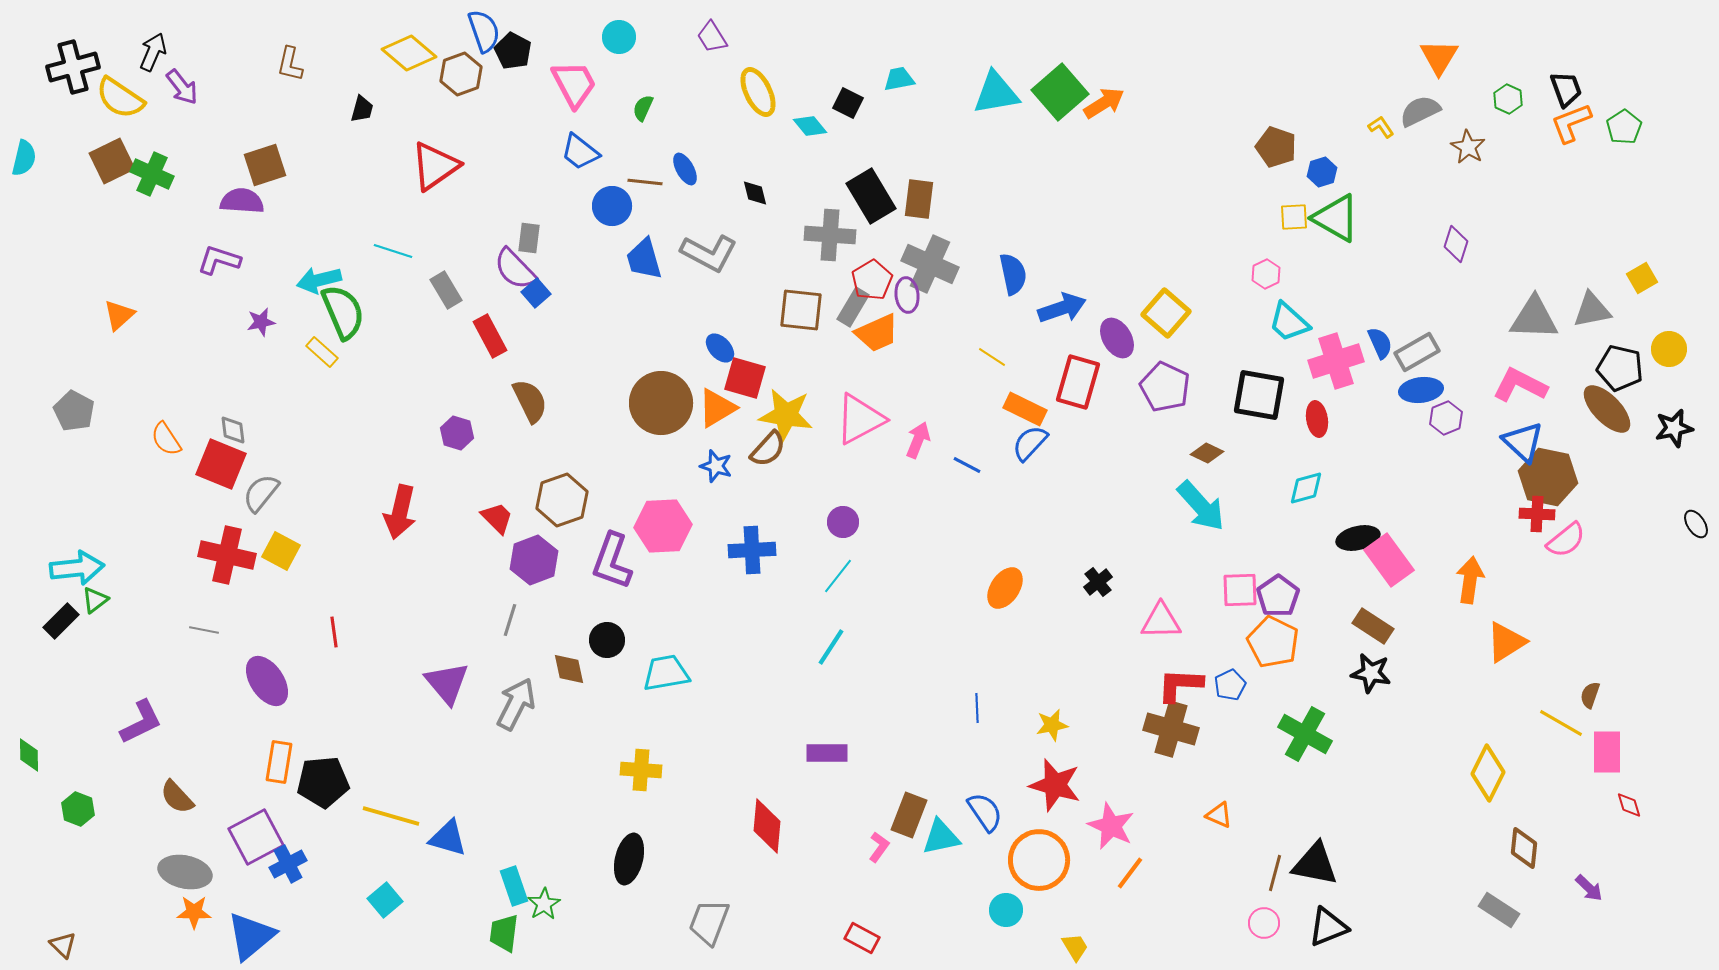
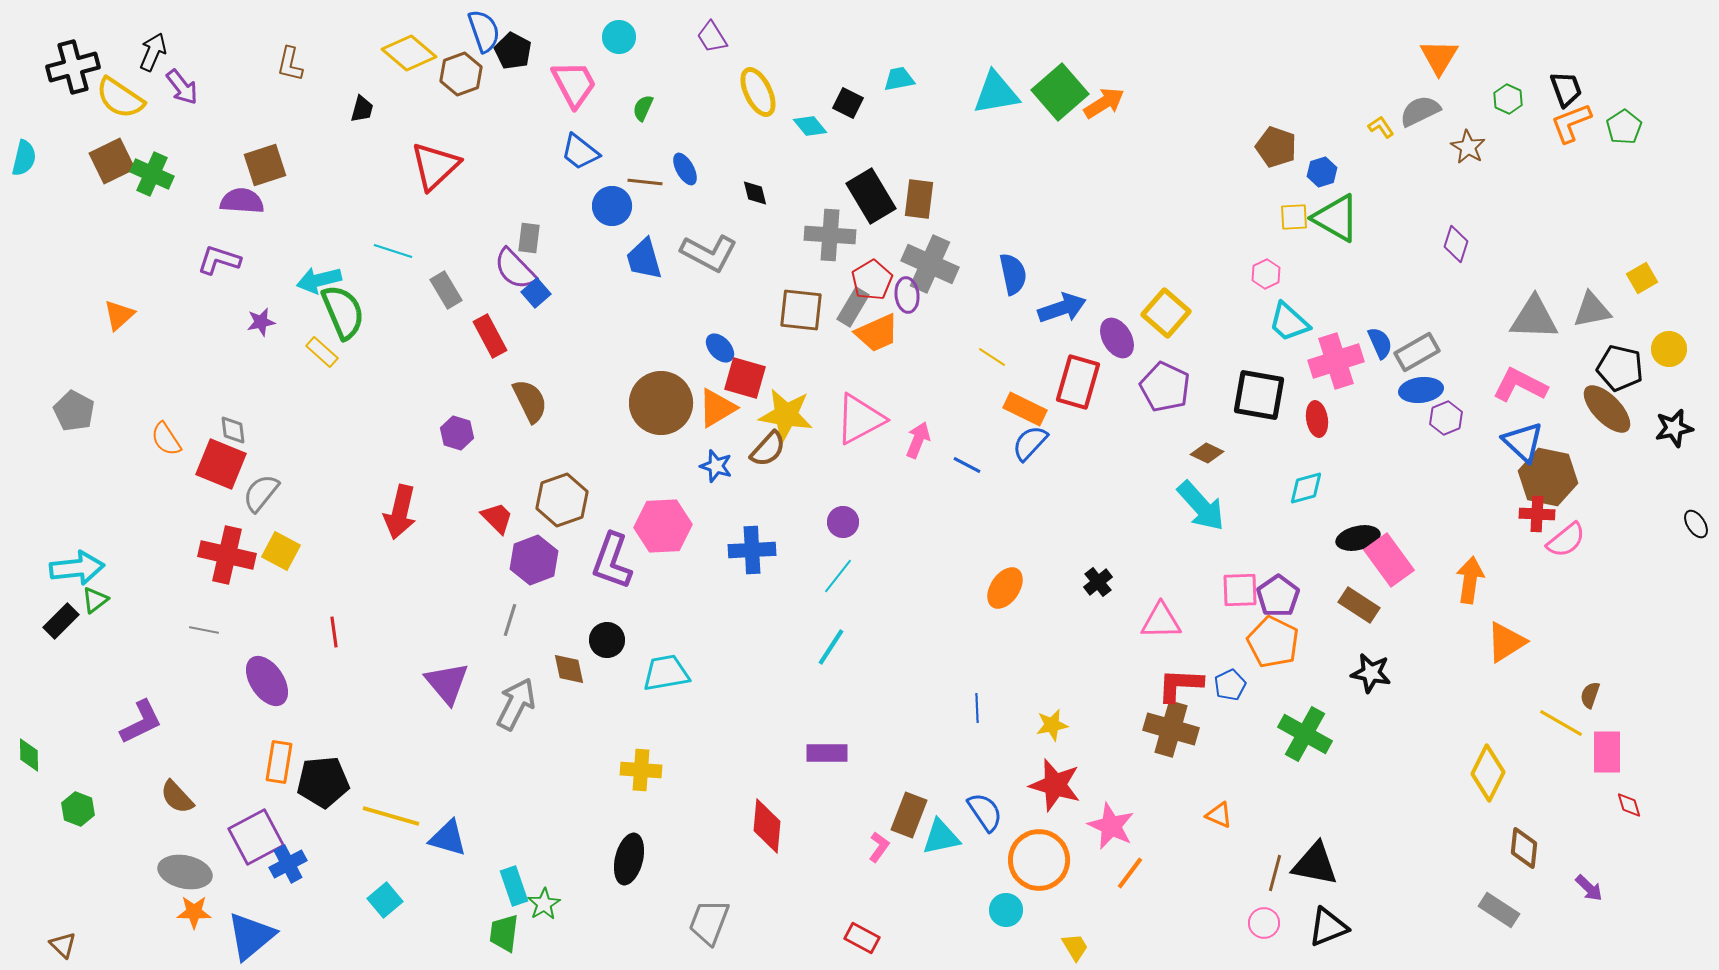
red triangle at (435, 166): rotated 8 degrees counterclockwise
brown rectangle at (1373, 626): moved 14 px left, 21 px up
